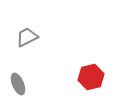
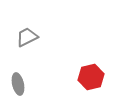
gray ellipse: rotated 10 degrees clockwise
